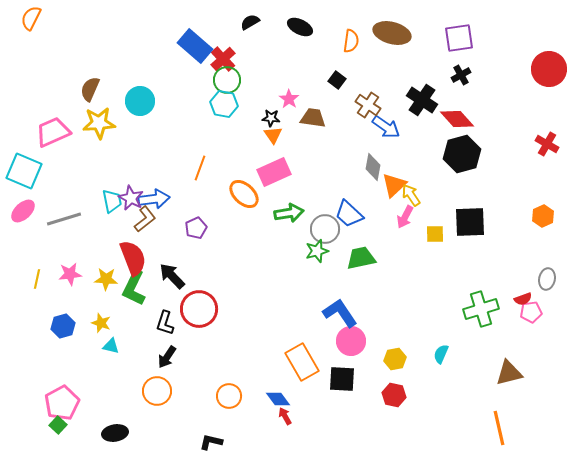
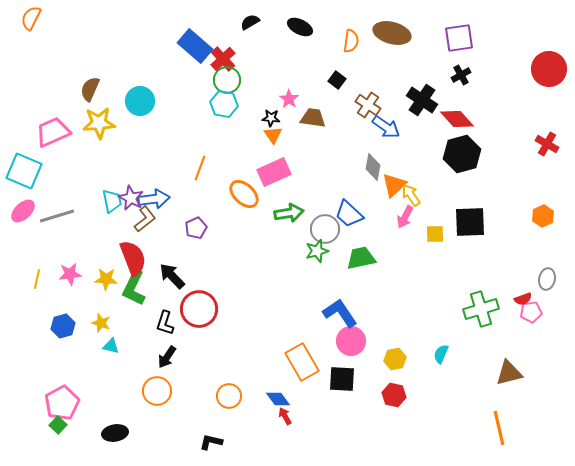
gray line at (64, 219): moved 7 px left, 3 px up
